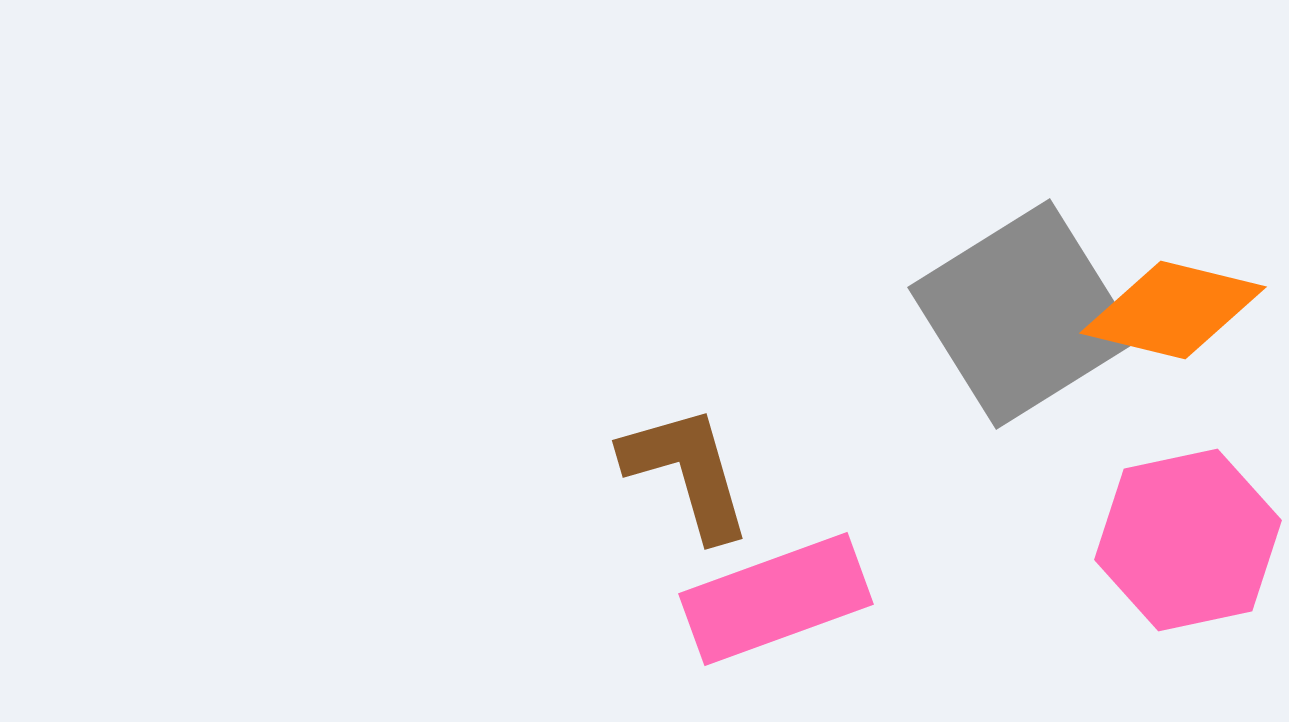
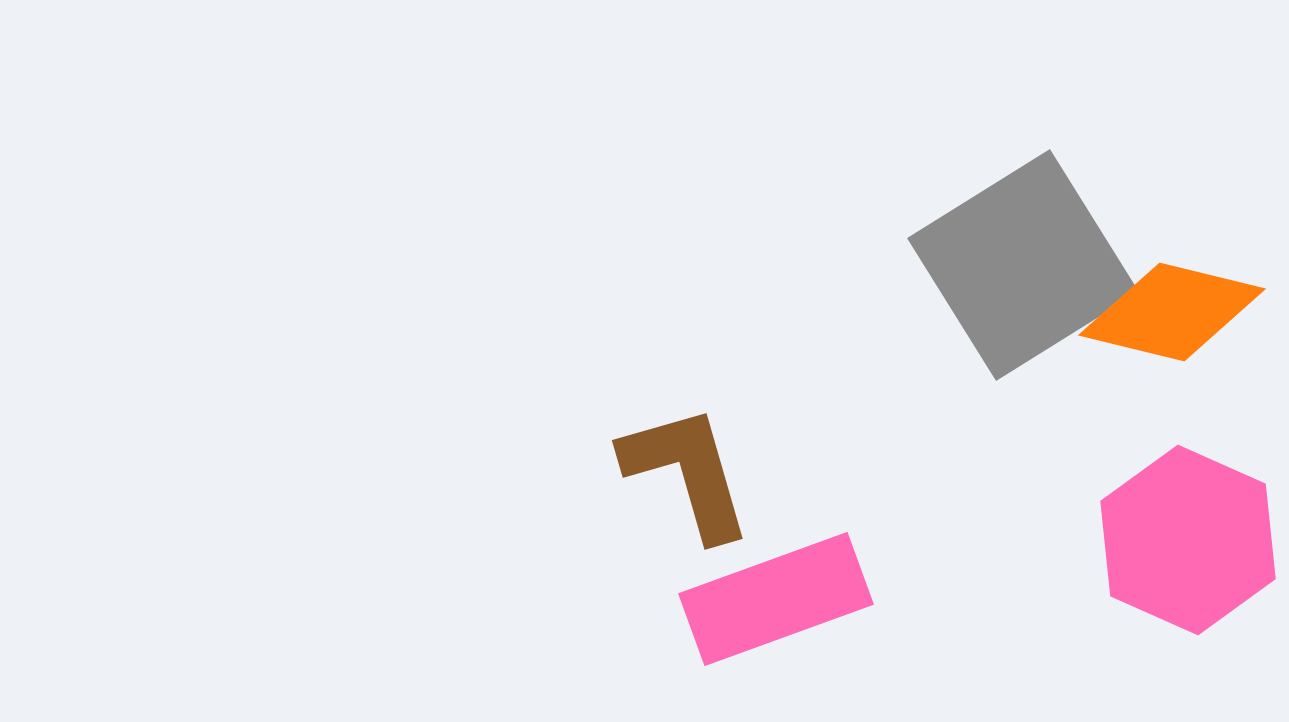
orange diamond: moved 1 px left, 2 px down
gray square: moved 49 px up
pink hexagon: rotated 24 degrees counterclockwise
